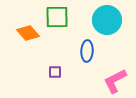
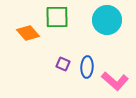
blue ellipse: moved 16 px down
purple square: moved 8 px right, 8 px up; rotated 24 degrees clockwise
pink L-shape: rotated 112 degrees counterclockwise
